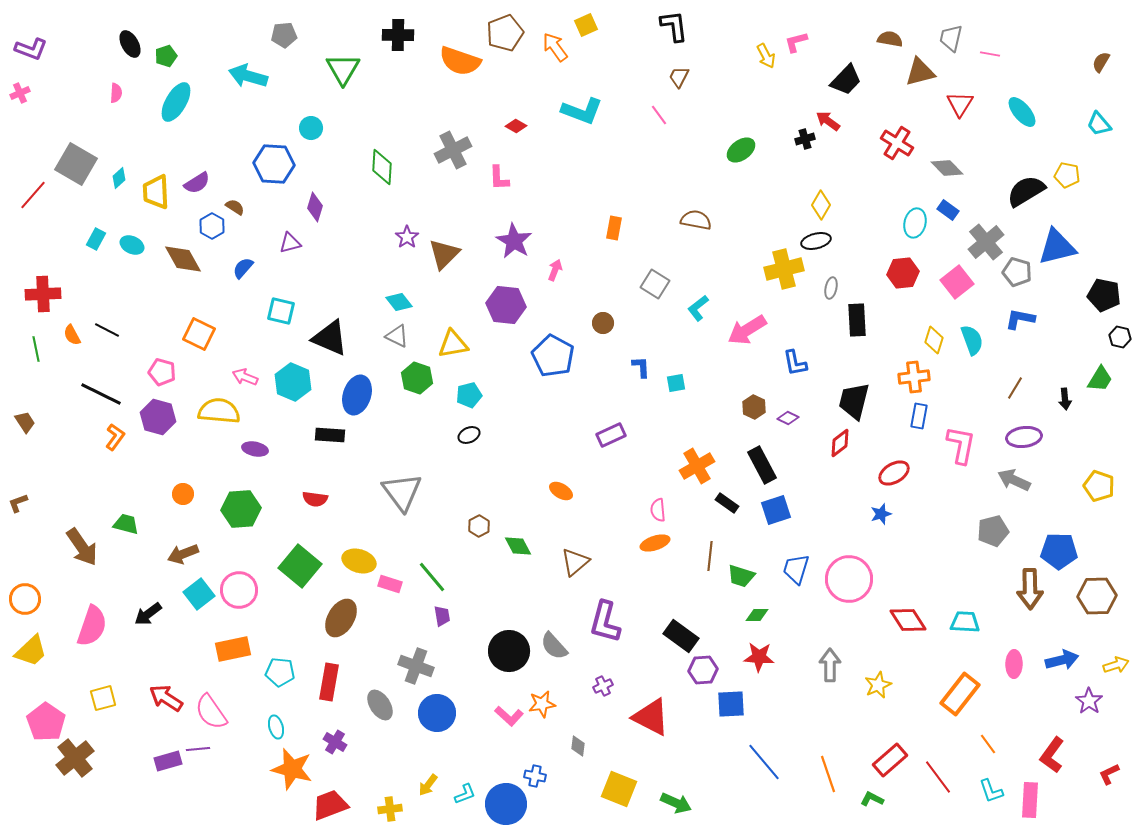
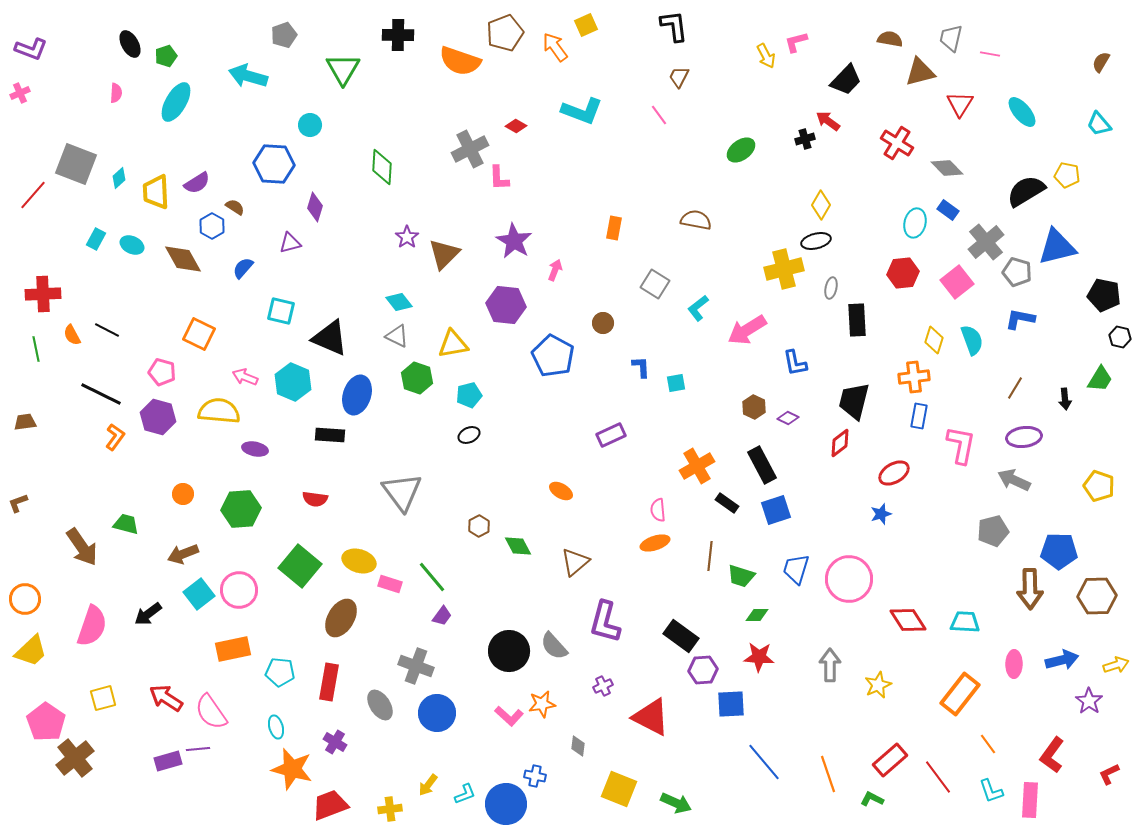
gray pentagon at (284, 35): rotated 15 degrees counterclockwise
cyan circle at (311, 128): moved 1 px left, 3 px up
gray cross at (453, 150): moved 17 px right, 1 px up
gray square at (76, 164): rotated 9 degrees counterclockwise
brown trapezoid at (25, 422): rotated 65 degrees counterclockwise
purple trapezoid at (442, 616): rotated 45 degrees clockwise
